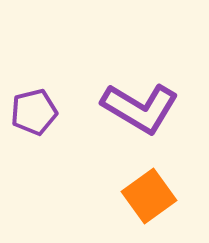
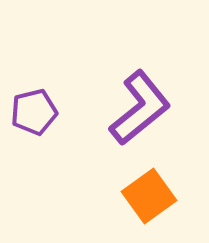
purple L-shape: rotated 70 degrees counterclockwise
